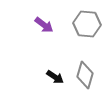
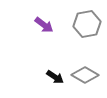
gray hexagon: rotated 16 degrees counterclockwise
gray diamond: rotated 76 degrees counterclockwise
